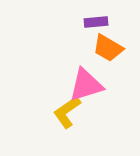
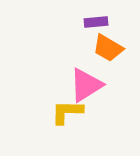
pink triangle: rotated 15 degrees counterclockwise
yellow L-shape: rotated 36 degrees clockwise
